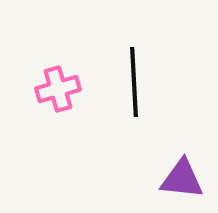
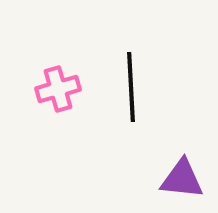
black line: moved 3 px left, 5 px down
